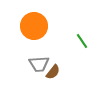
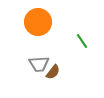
orange circle: moved 4 px right, 4 px up
